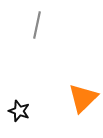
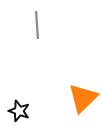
gray line: rotated 16 degrees counterclockwise
